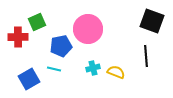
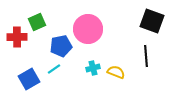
red cross: moved 1 px left
cyan line: rotated 48 degrees counterclockwise
